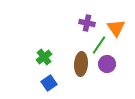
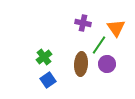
purple cross: moved 4 px left
blue square: moved 1 px left, 3 px up
